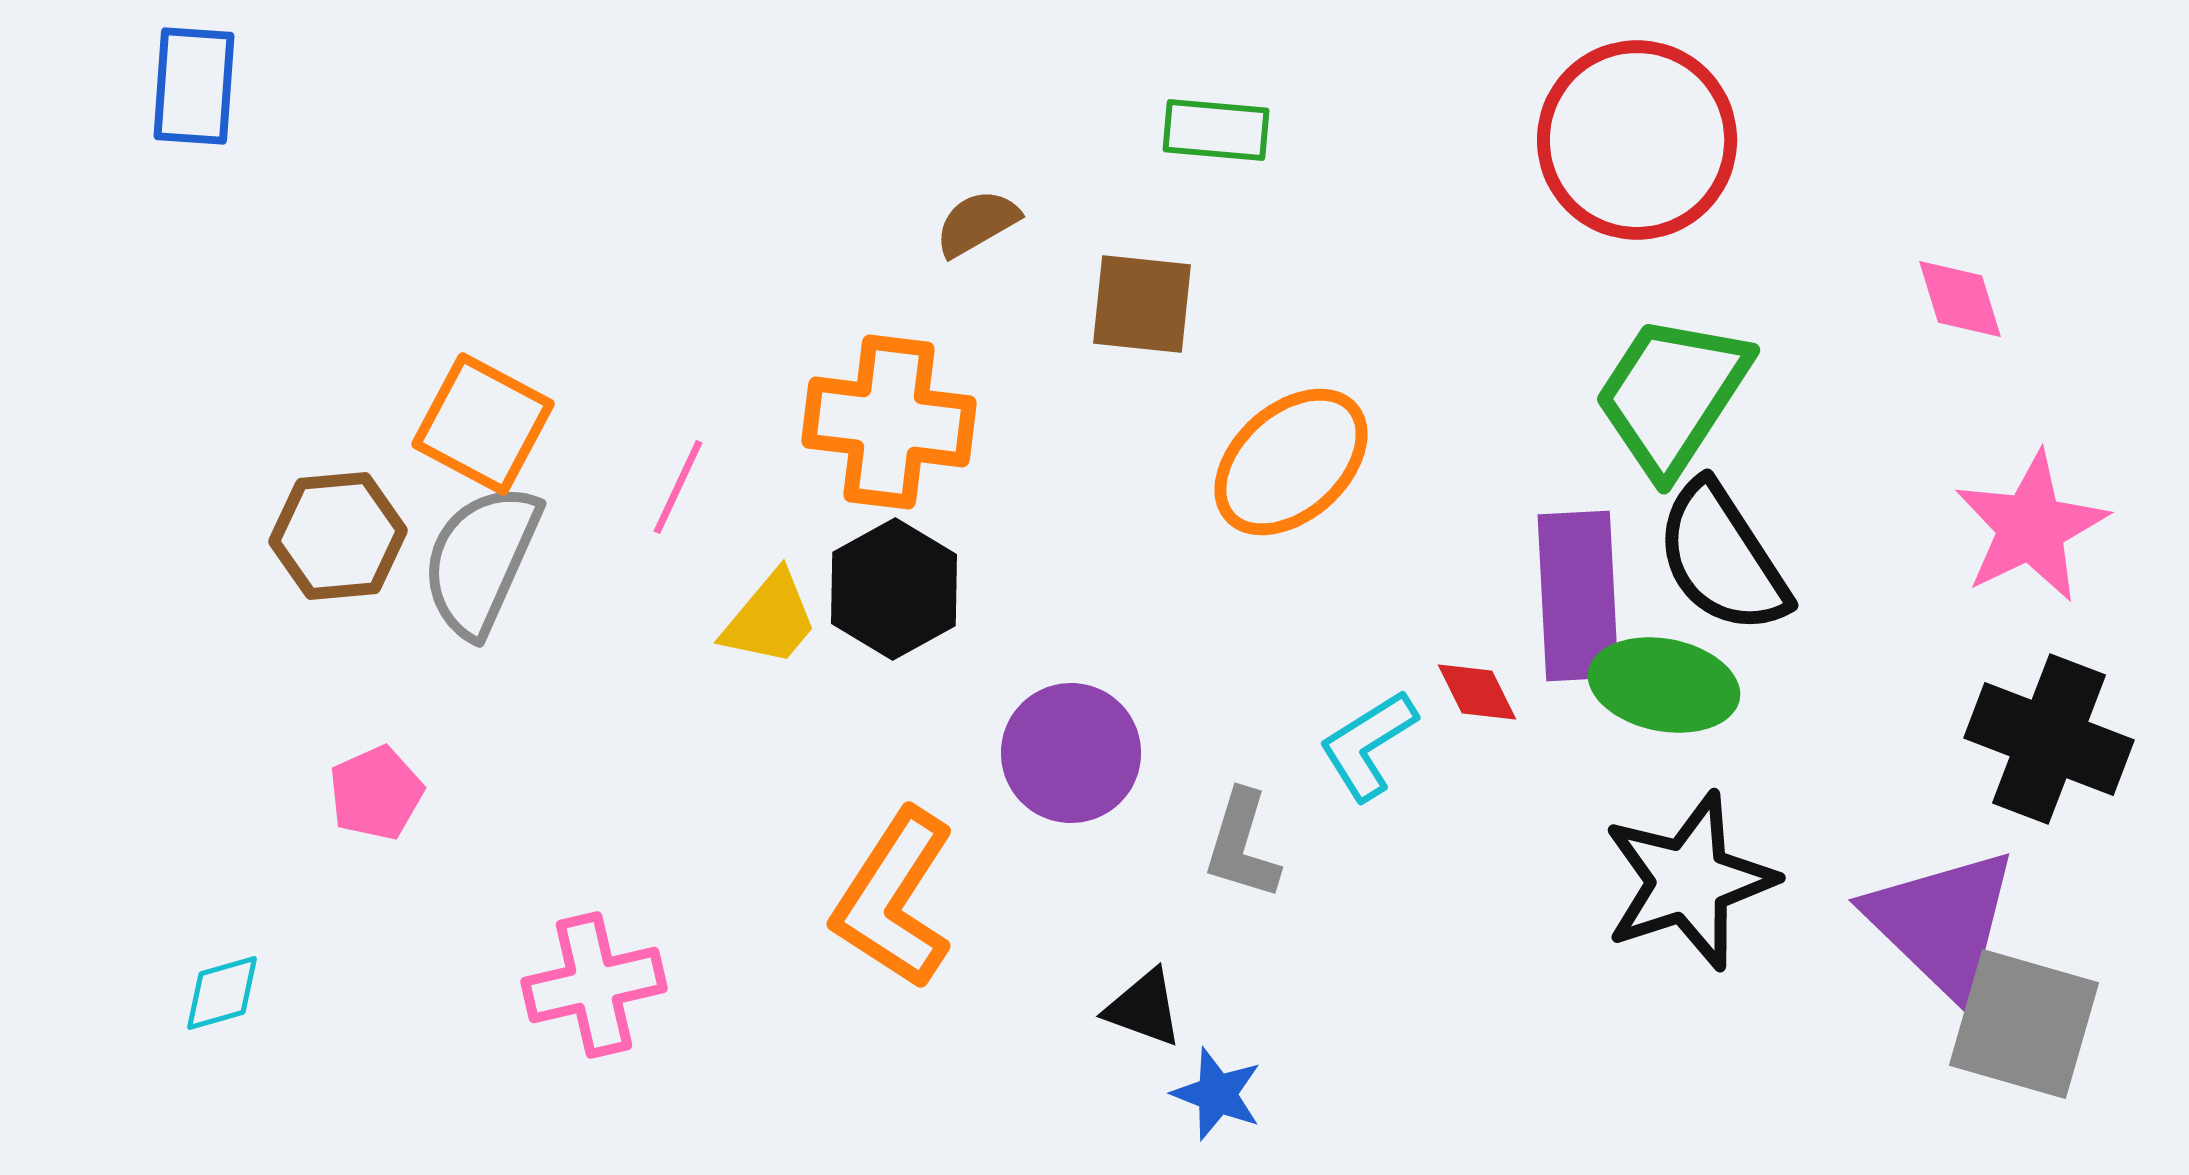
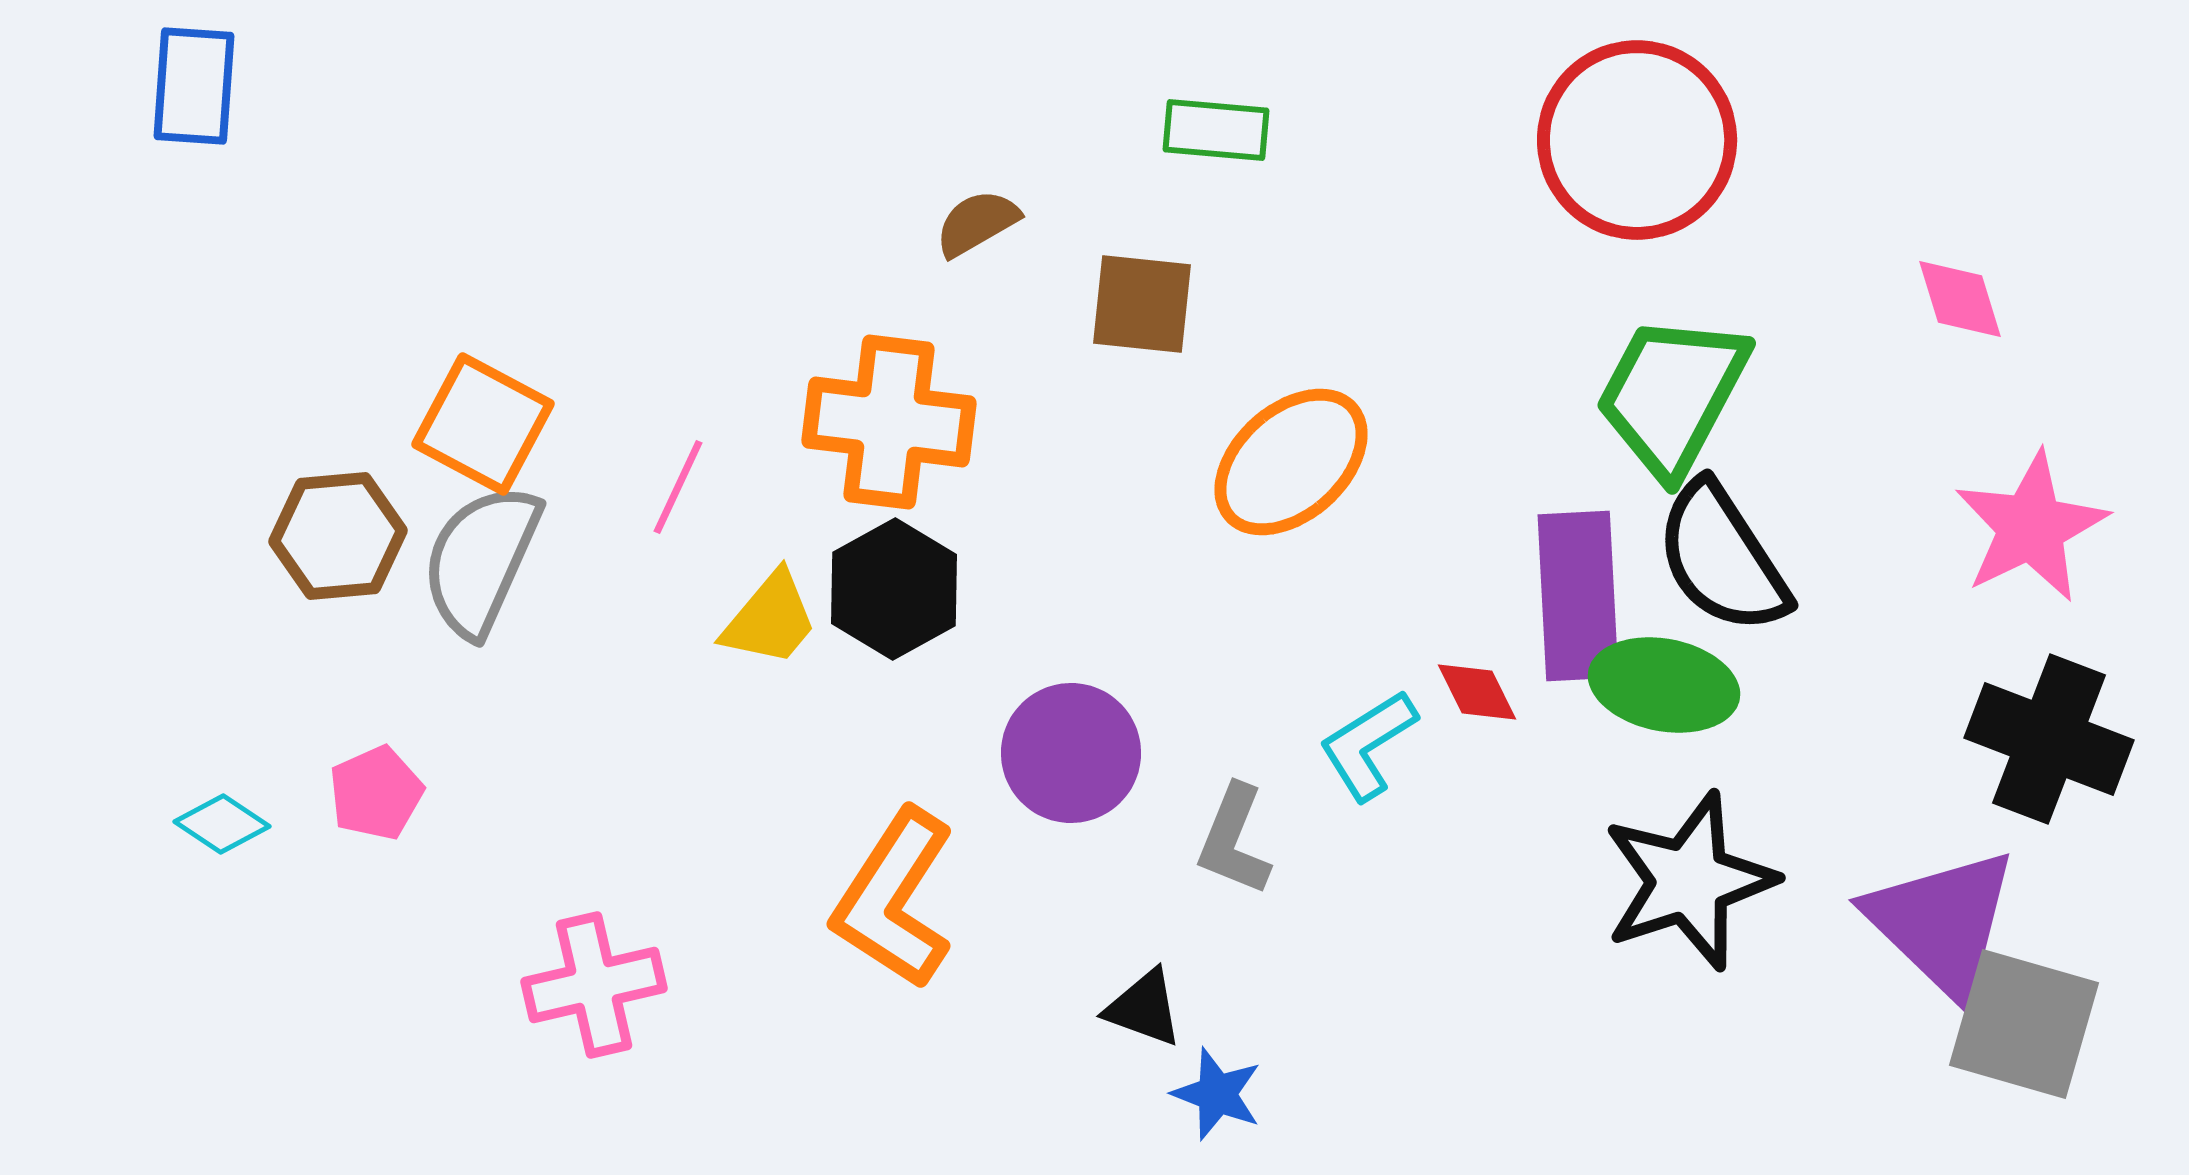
green trapezoid: rotated 5 degrees counterclockwise
gray L-shape: moved 8 px left, 5 px up; rotated 5 degrees clockwise
cyan diamond: moved 169 px up; rotated 50 degrees clockwise
